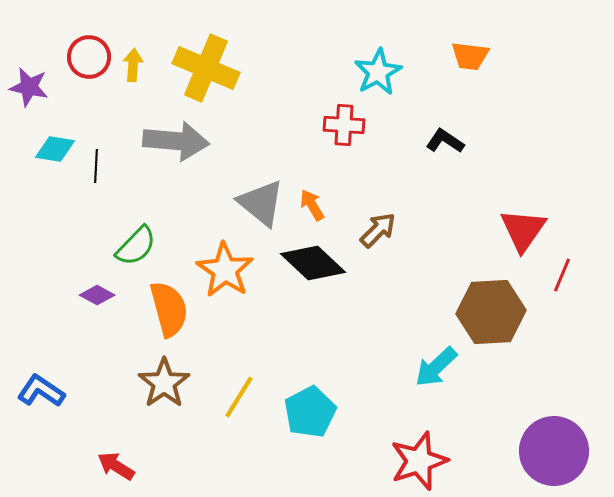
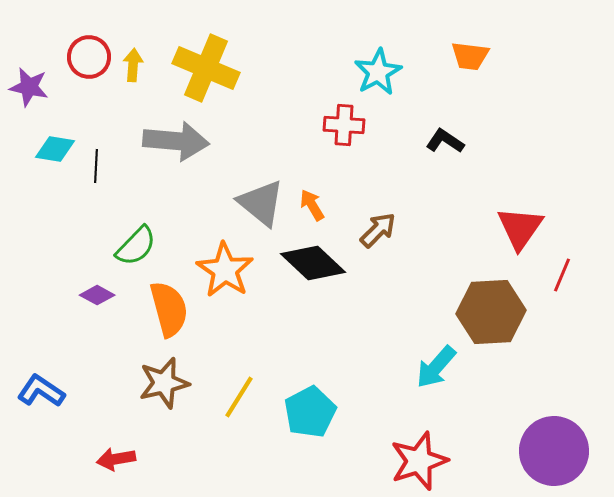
red triangle: moved 3 px left, 2 px up
cyan arrow: rotated 6 degrees counterclockwise
brown star: rotated 21 degrees clockwise
red arrow: moved 7 px up; rotated 42 degrees counterclockwise
